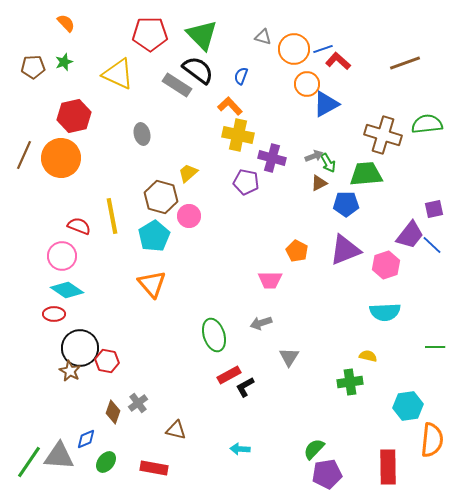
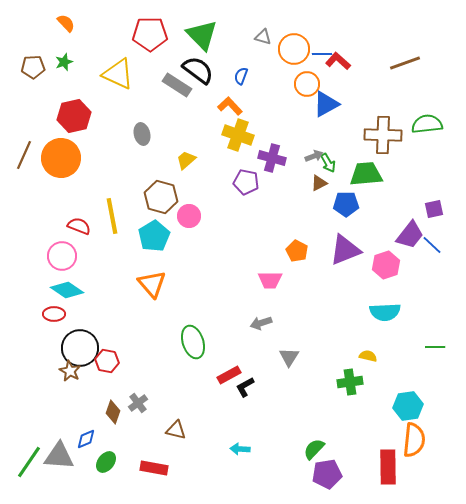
blue line at (323, 49): moved 1 px left, 5 px down; rotated 18 degrees clockwise
yellow cross at (238, 135): rotated 8 degrees clockwise
brown cross at (383, 135): rotated 15 degrees counterclockwise
yellow trapezoid at (188, 173): moved 2 px left, 13 px up
green ellipse at (214, 335): moved 21 px left, 7 px down
orange semicircle at (432, 440): moved 18 px left
